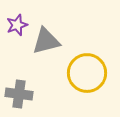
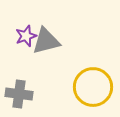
purple star: moved 9 px right, 11 px down
yellow circle: moved 6 px right, 14 px down
